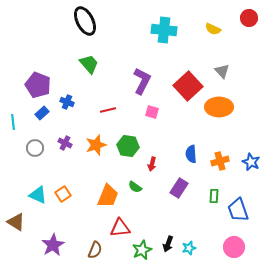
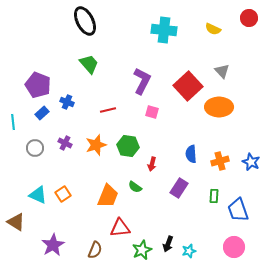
cyan star: moved 3 px down
